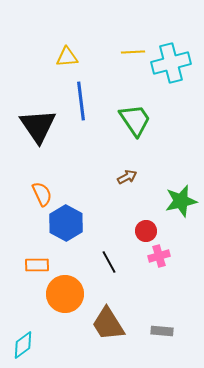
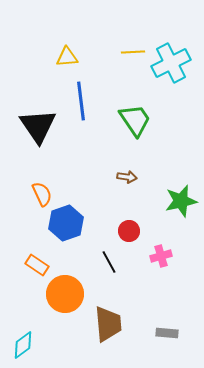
cyan cross: rotated 12 degrees counterclockwise
brown arrow: rotated 36 degrees clockwise
blue hexagon: rotated 12 degrees clockwise
red circle: moved 17 px left
pink cross: moved 2 px right
orange rectangle: rotated 35 degrees clockwise
brown trapezoid: rotated 153 degrees counterclockwise
gray rectangle: moved 5 px right, 2 px down
